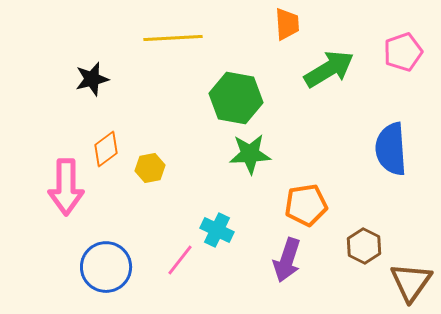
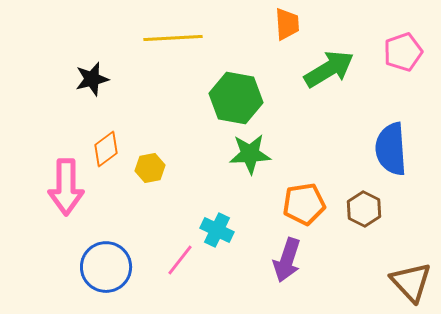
orange pentagon: moved 2 px left, 1 px up
brown hexagon: moved 37 px up
brown triangle: rotated 18 degrees counterclockwise
